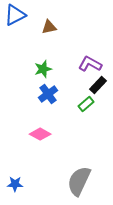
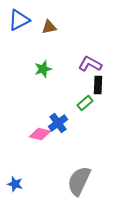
blue triangle: moved 4 px right, 5 px down
black rectangle: rotated 42 degrees counterclockwise
blue cross: moved 10 px right, 29 px down
green rectangle: moved 1 px left, 1 px up
pink diamond: rotated 15 degrees counterclockwise
blue star: rotated 14 degrees clockwise
